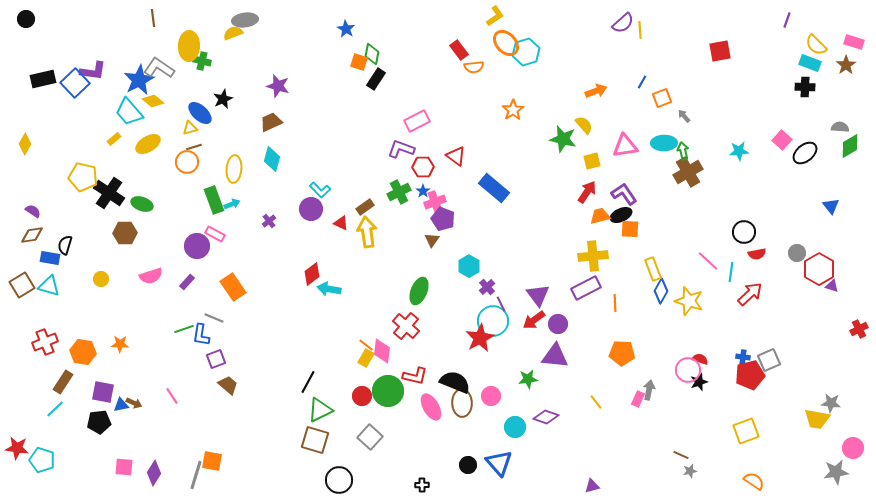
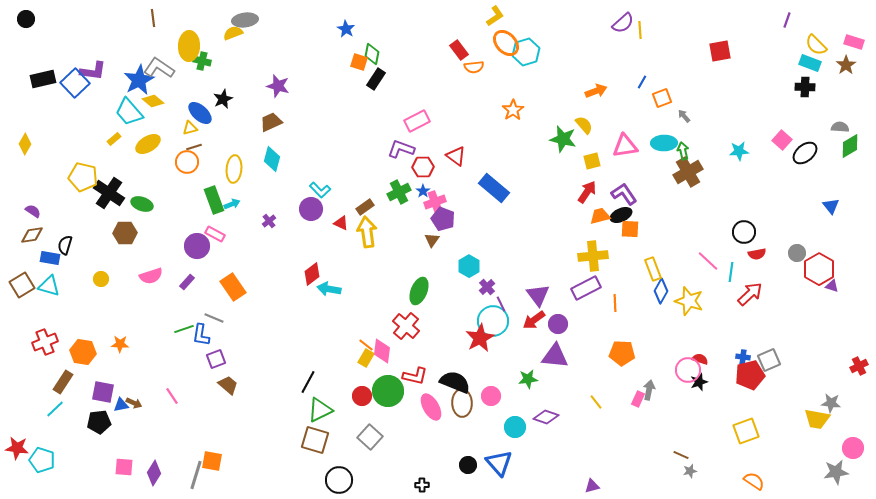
red cross at (859, 329): moved 37 px down
